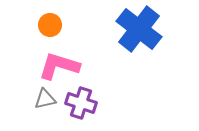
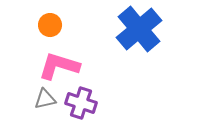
blue cross: rotated 12 degrees clockwise
